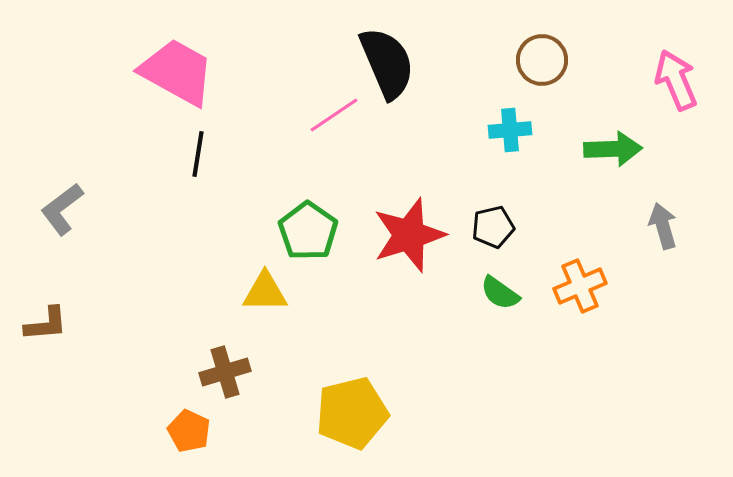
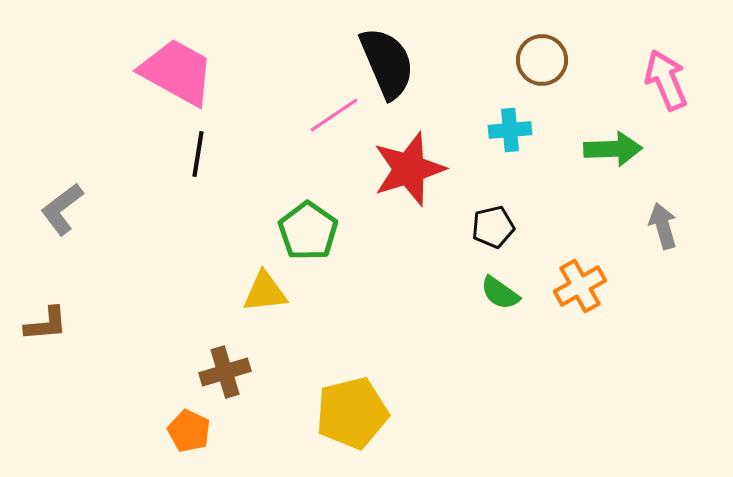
pink arrow: moved 10 px left
red star: moved 66 px up
orange cross: rotated 6 degrees counterclockwise
yellow triangle: rotated 6 degrees counterclockwise
